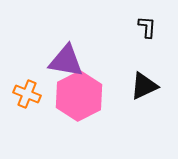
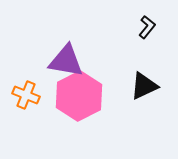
black L-shape: rotated 35 degrees clockwise
orange cross: moved 1 px left, 1 px down
